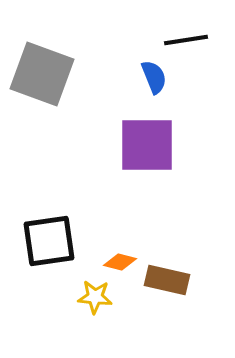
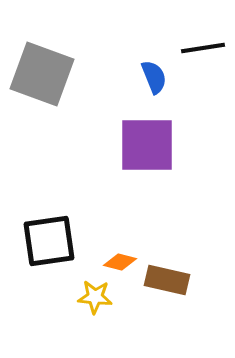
black line: moved 17 px right, 8 px down
